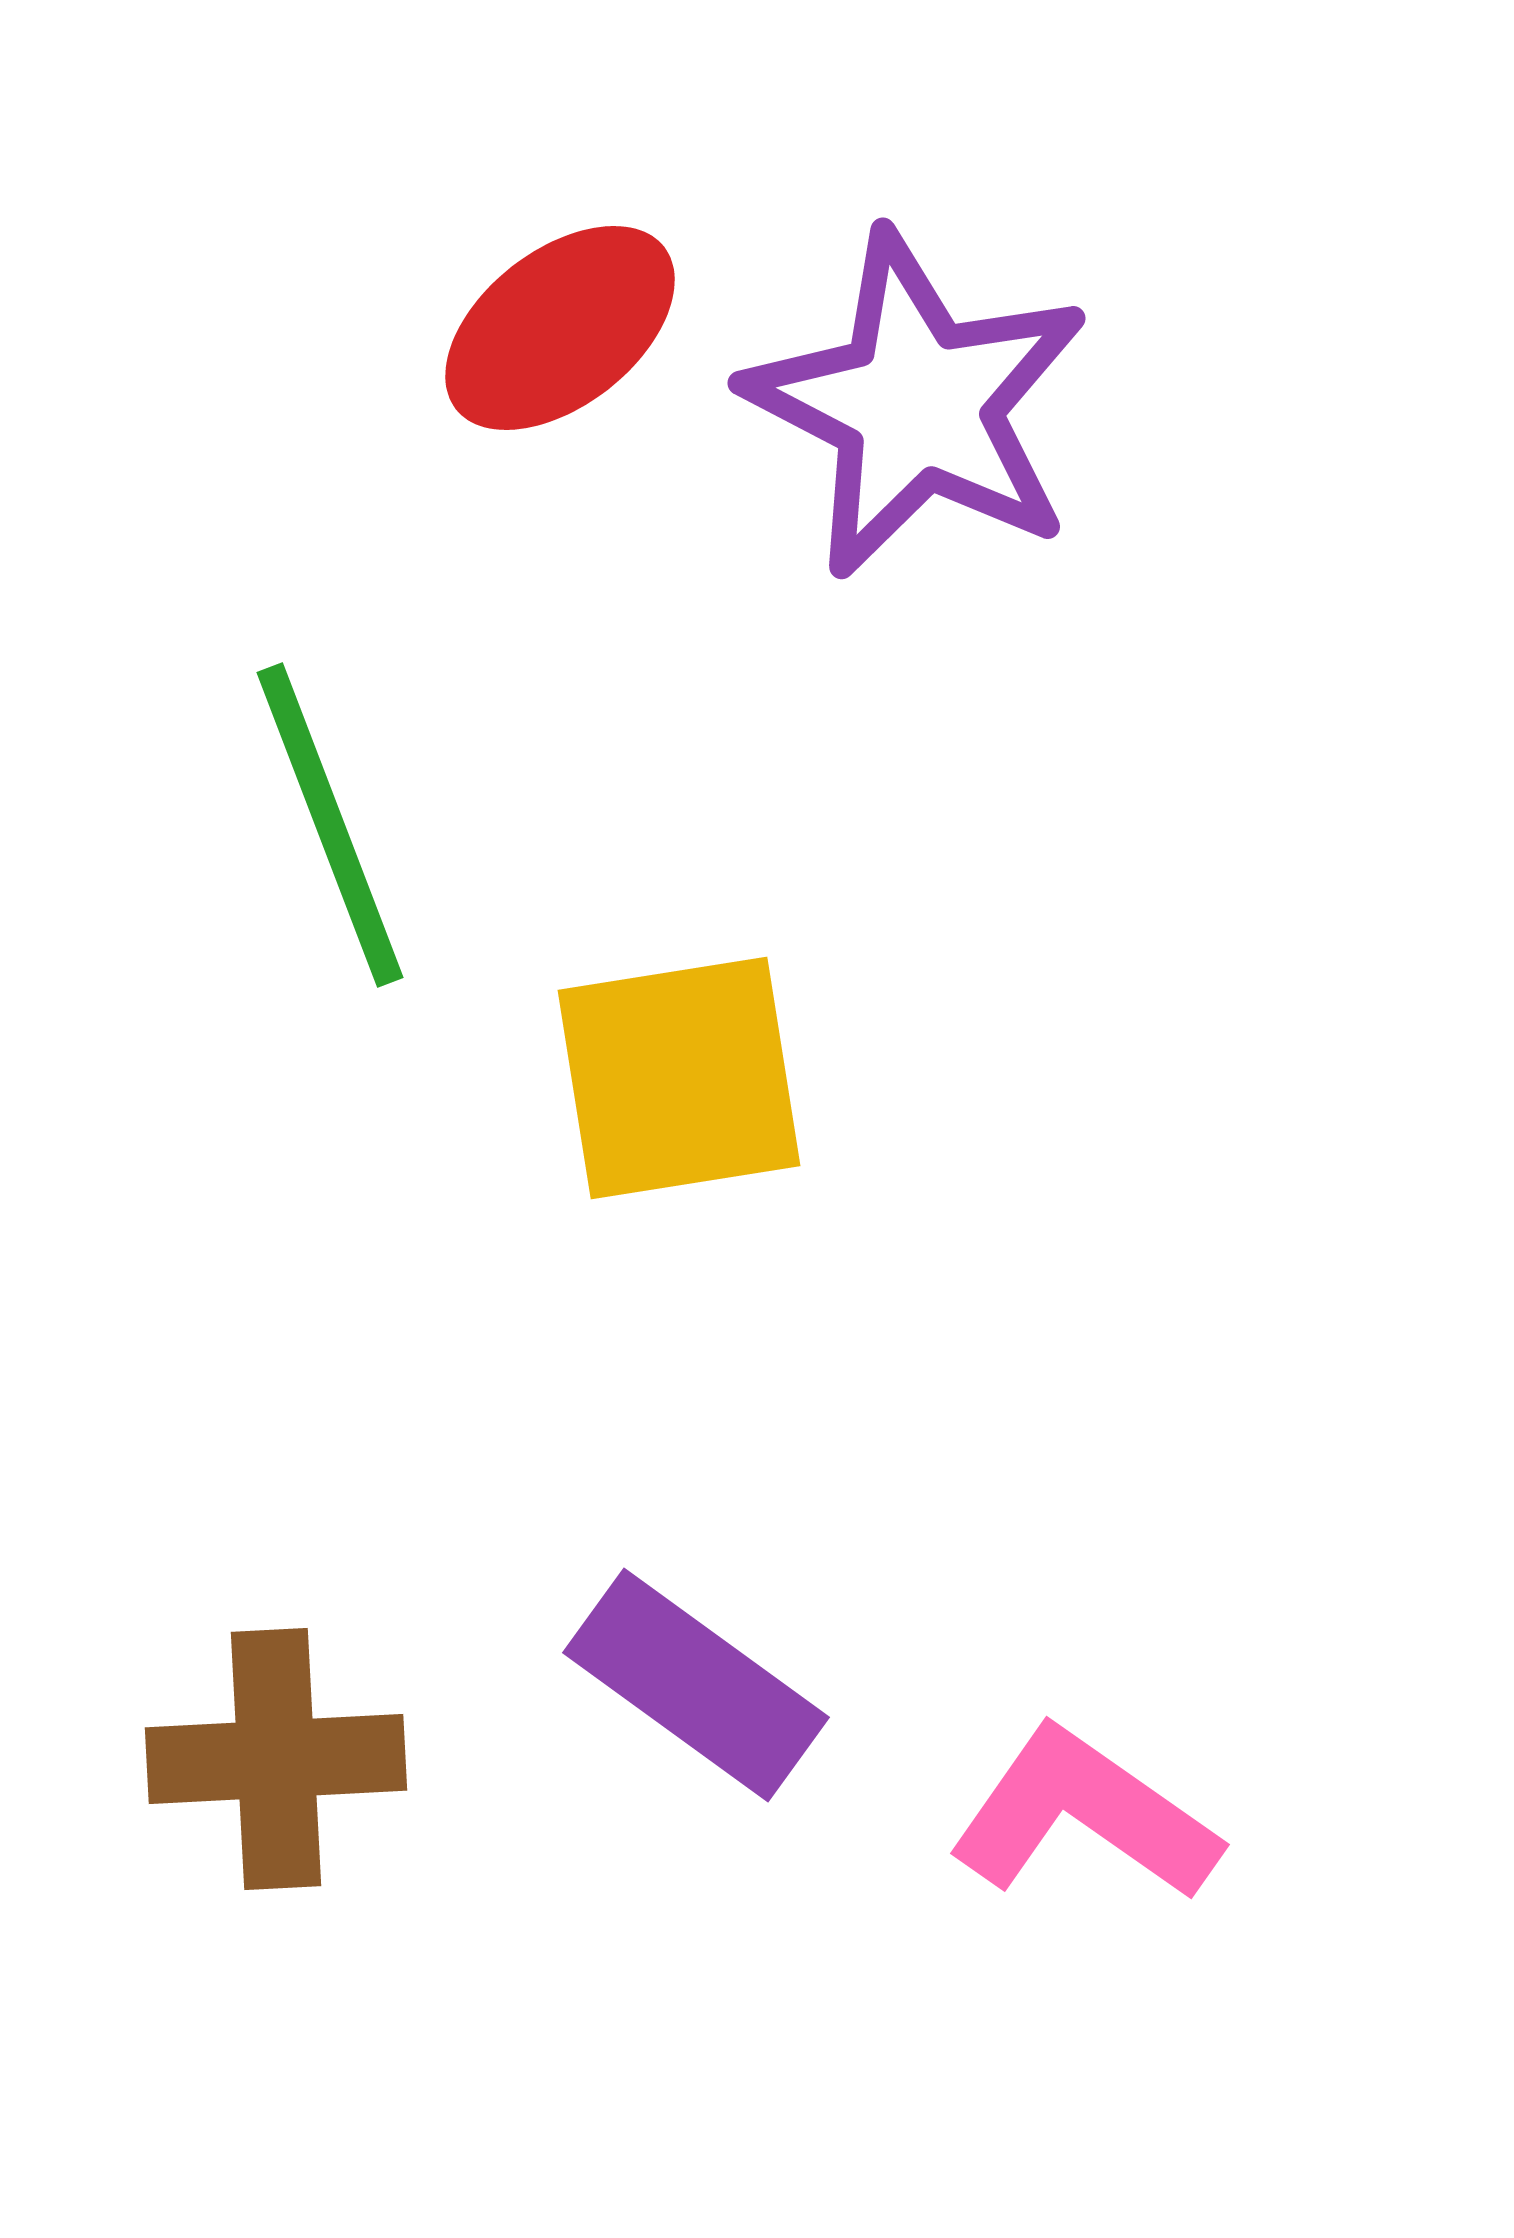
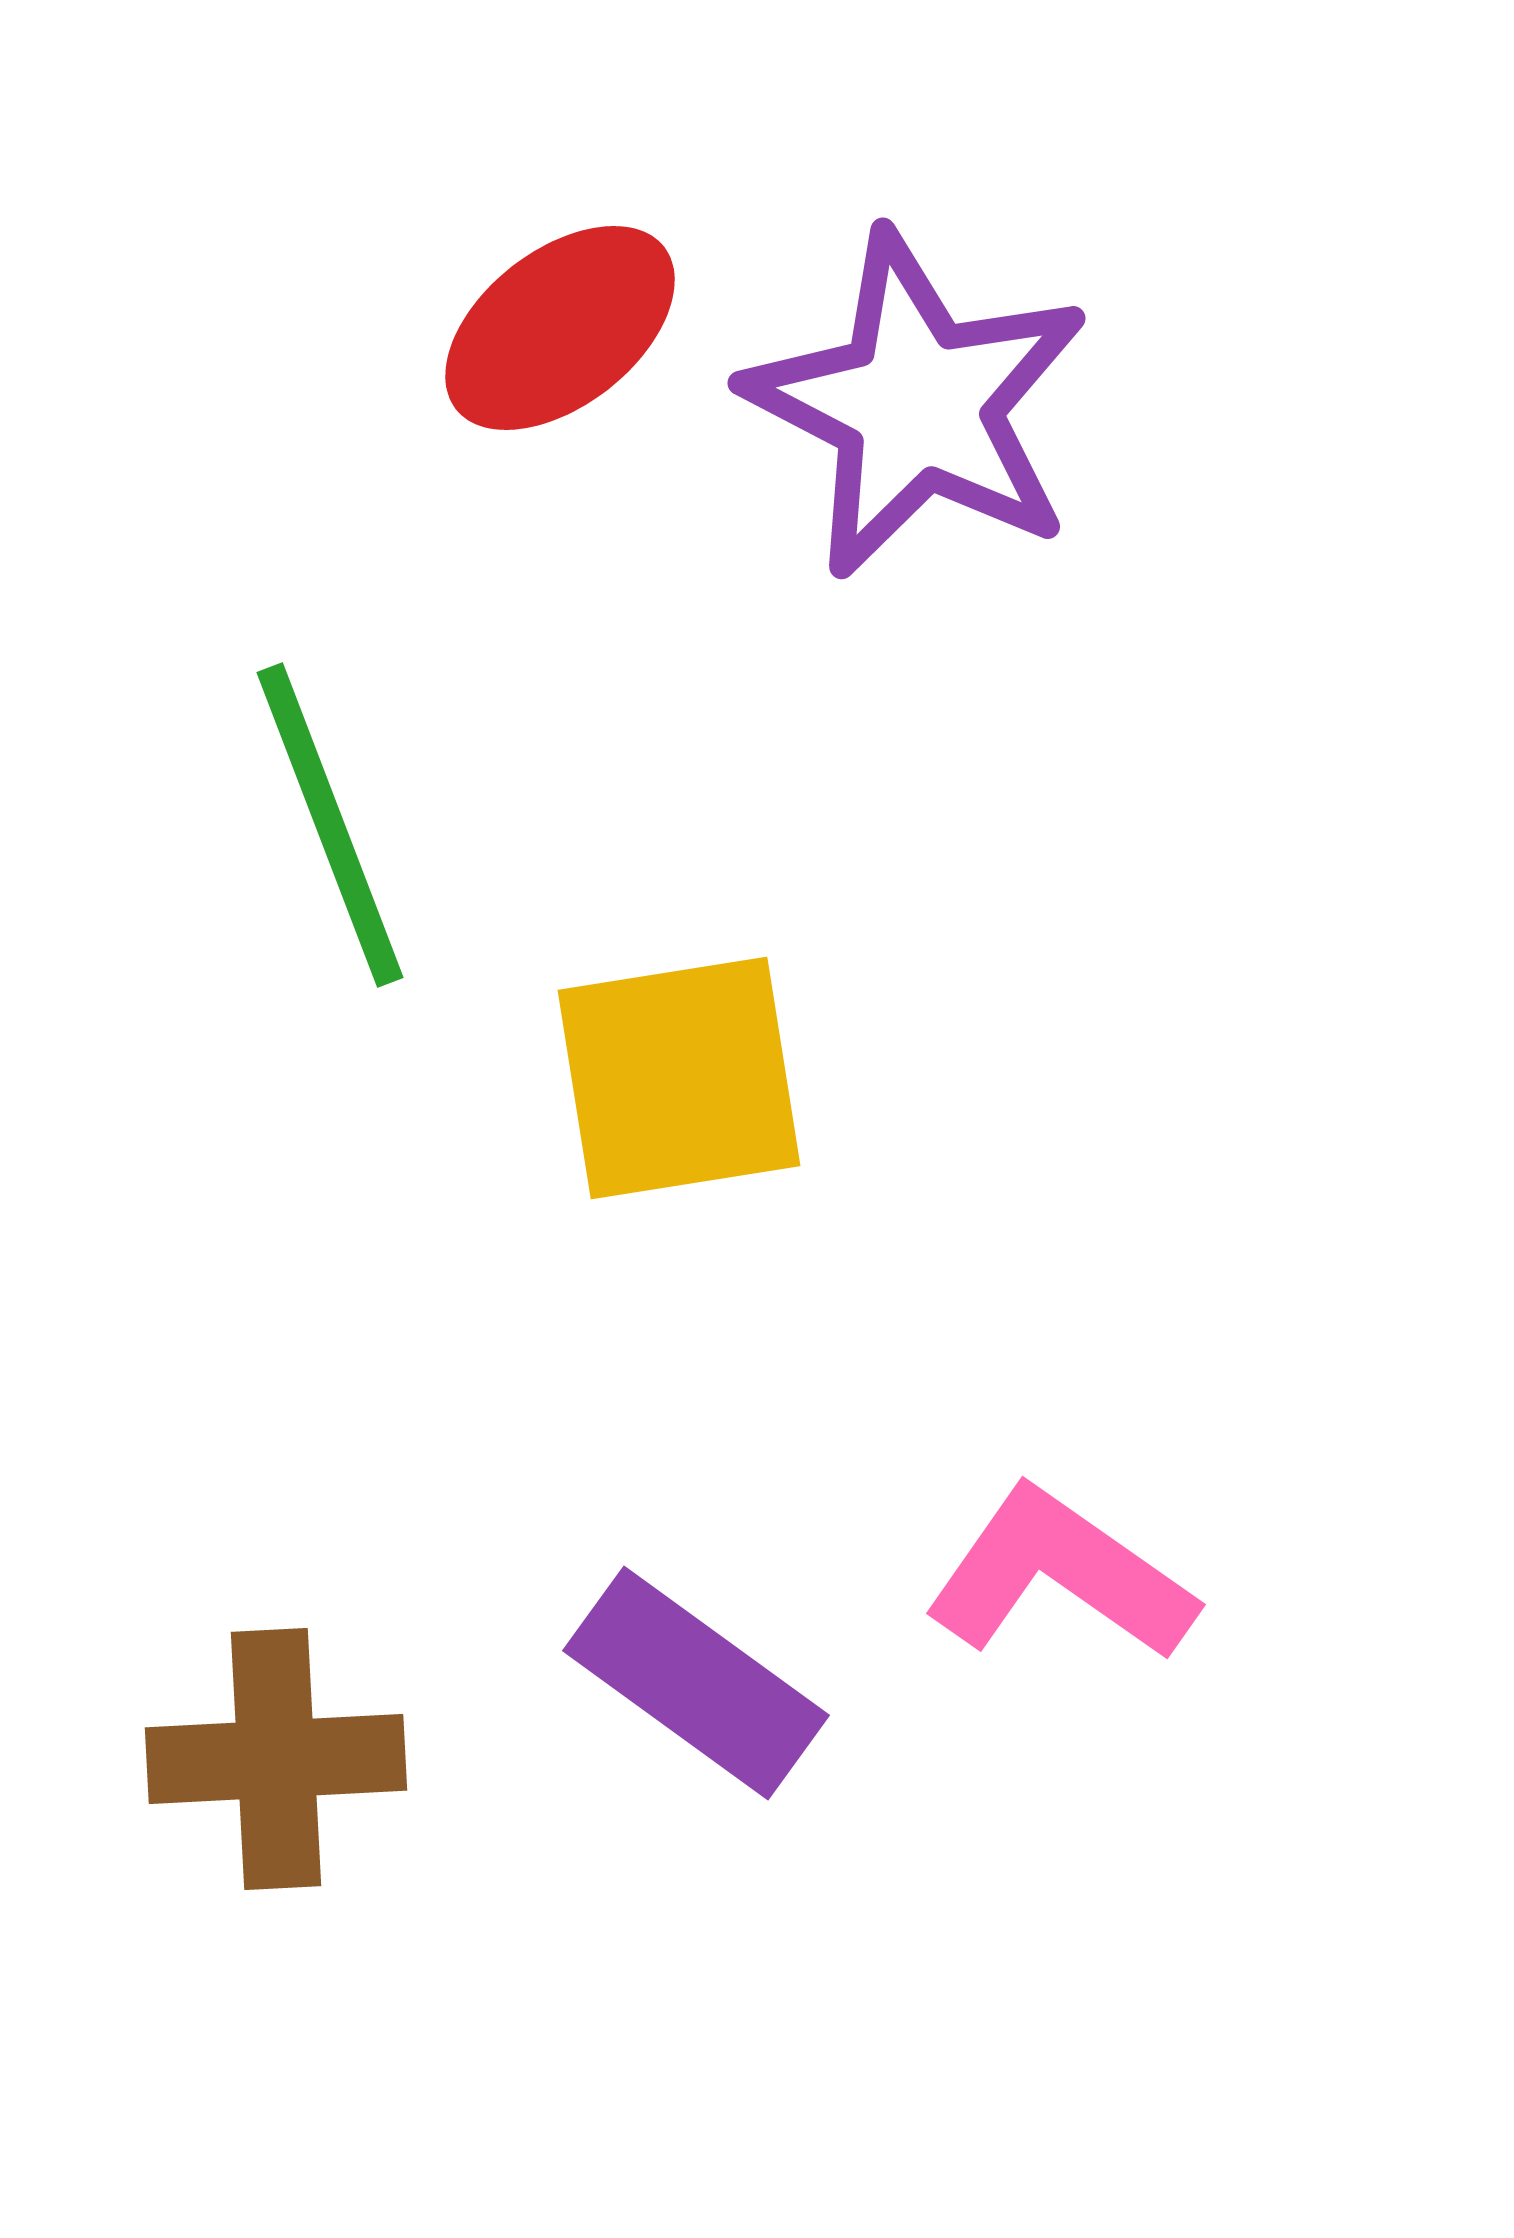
purple rectangle: moved 2 px up
pink L-shape: moved 24 px left, 240 px up
